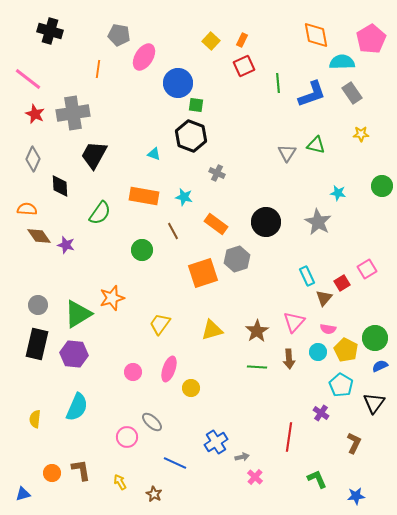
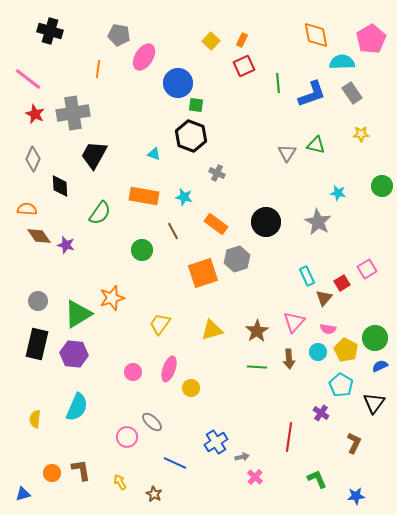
gray circle at (38, 305): moved 4 px up
